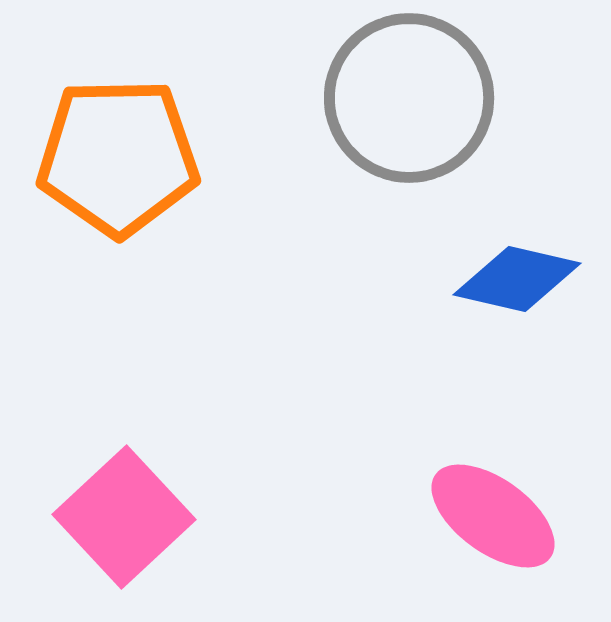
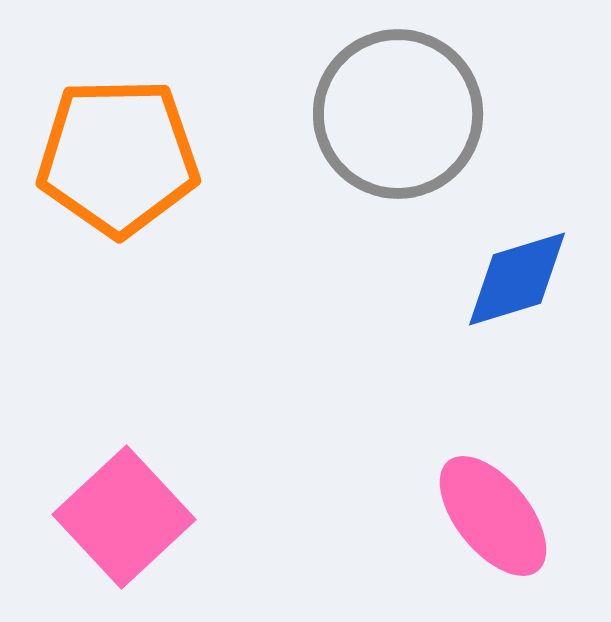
gray circle: moved 11 px left, 16 px down
blue diamond: rotated 30 degrees counterclockwise
pink ellipse: rotated 15 degrees clockwise
